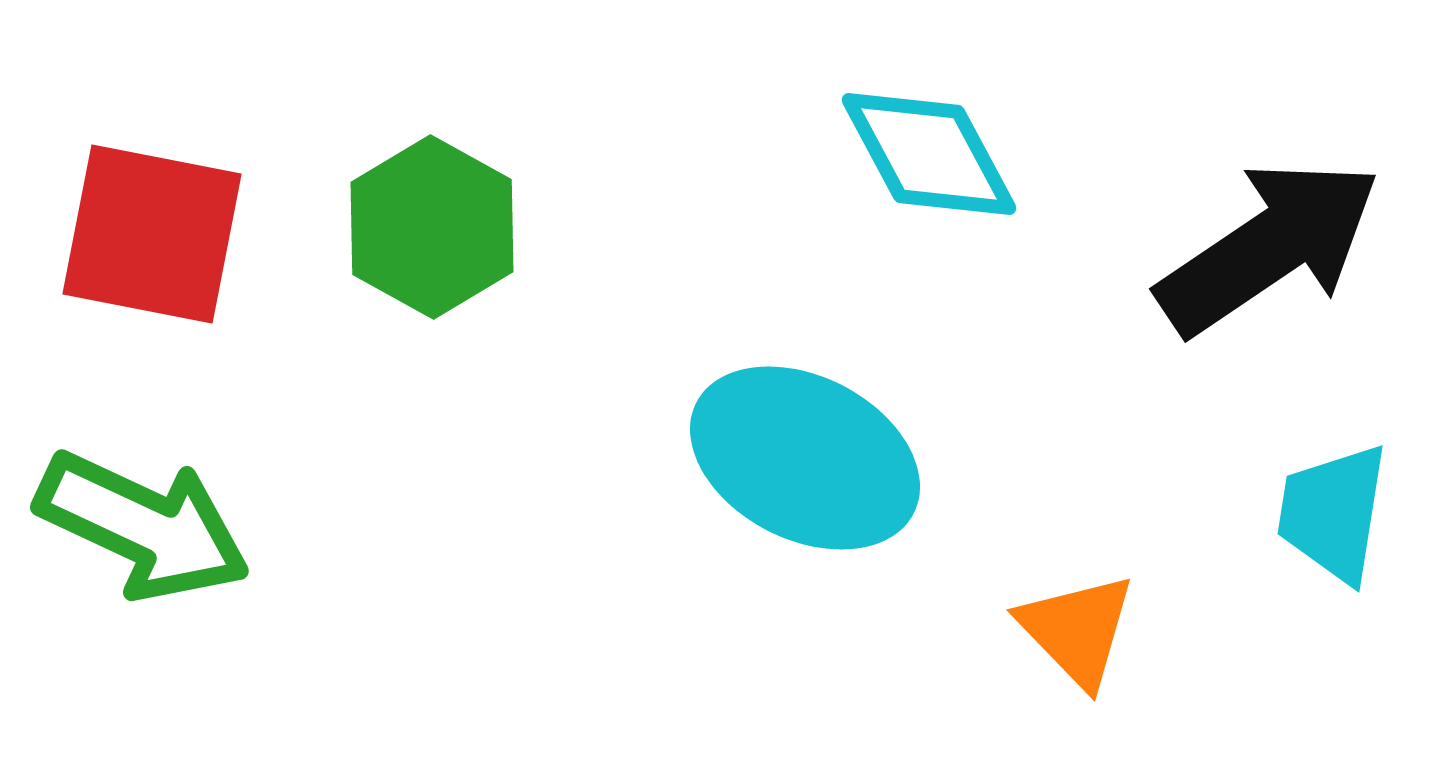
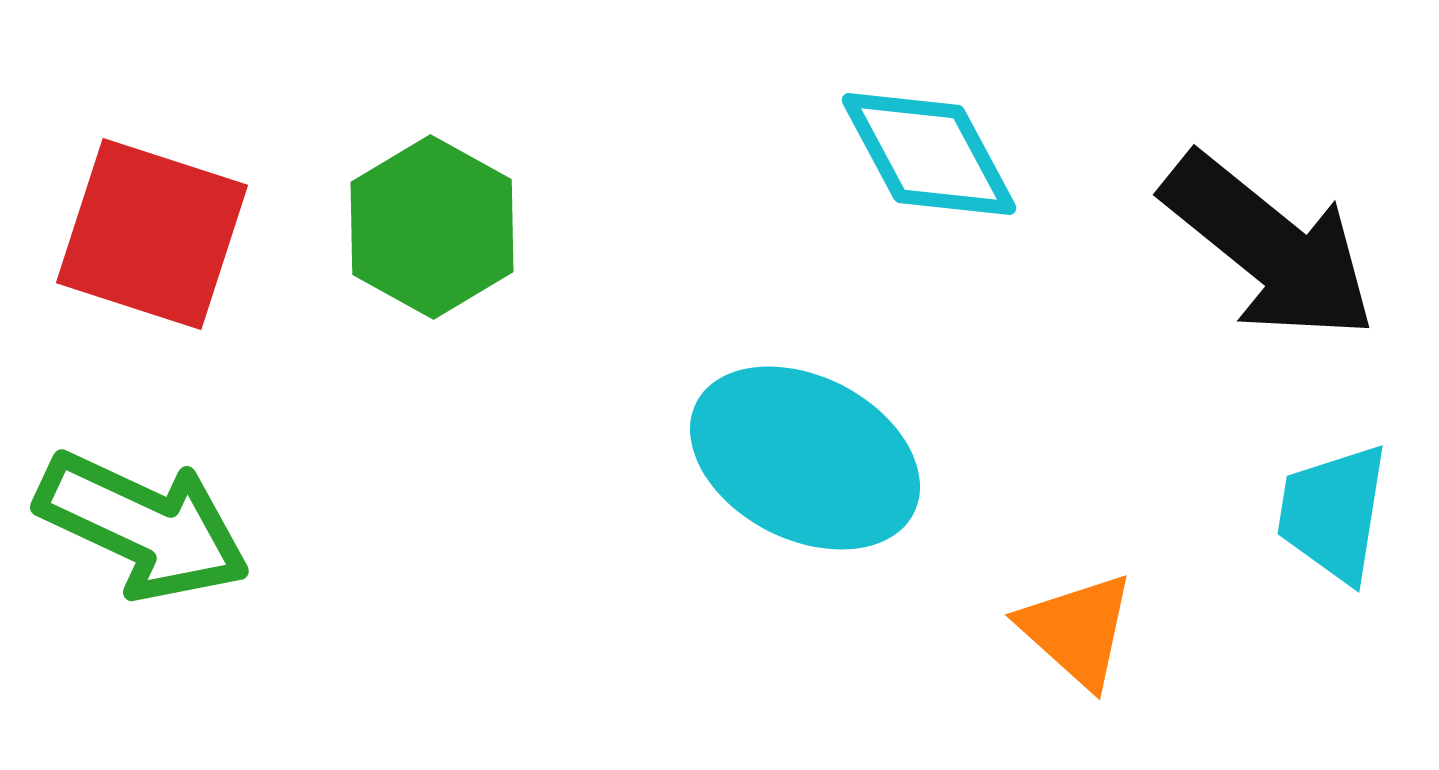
red square: rotated 7 degrees clockwise
black arrow: rotated 73 degrees clockwise
orange triangle: rotated 4 degrees counterclockwise
